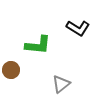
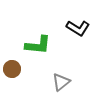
brown circle: moved 1 px right, 1 px up
gray triangle: moved 2 px up
